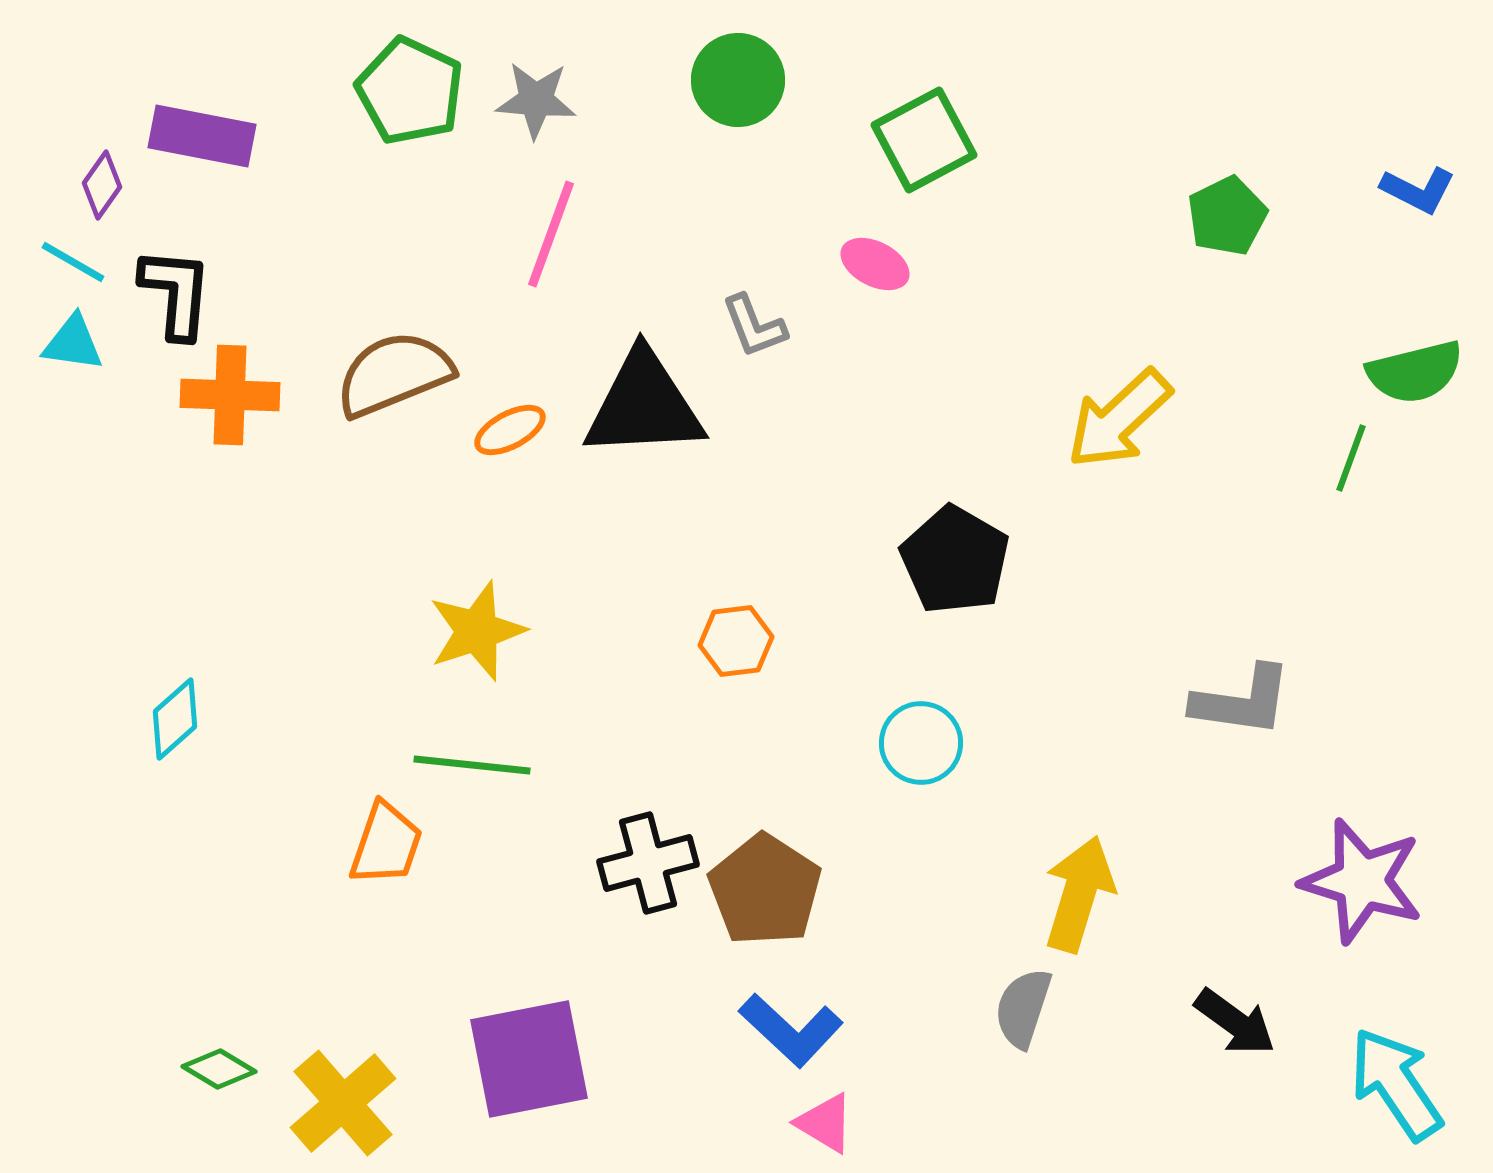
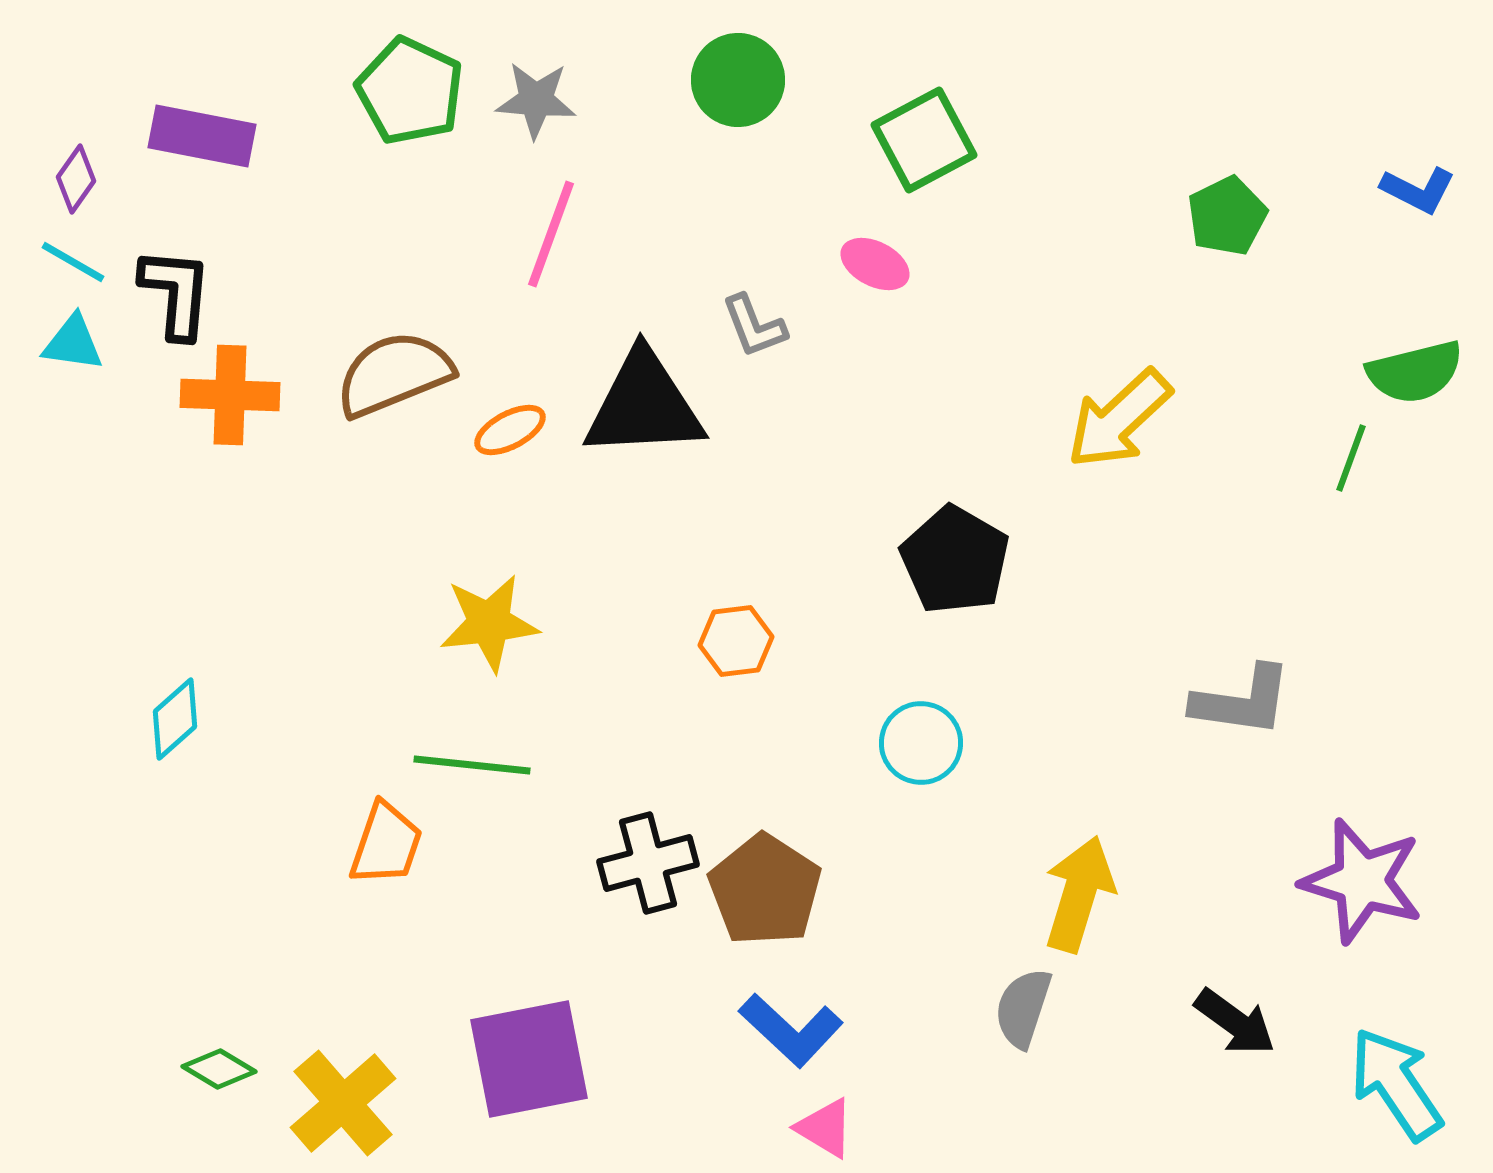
purple diamond at (102, 185): moved 26 px left, 6 px up
yellow star at (477, 631): moved 12 px right, 8 px up; rotated 12 degrees clockwise
pink triangle at (825, 1123): moved 5 px down
